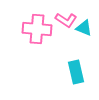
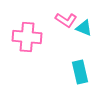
pink cross: moved 10 px left, 8 px down
cyan rectangle: moved 4 px right
